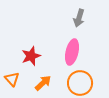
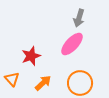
pink ellipse: moved 8 px up; rotated 30 degrees clockwise
